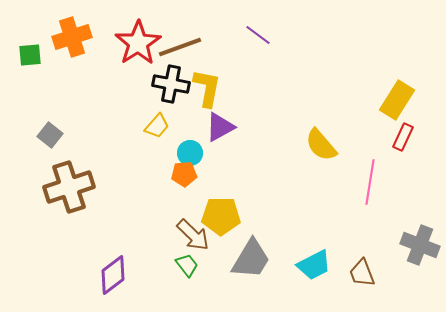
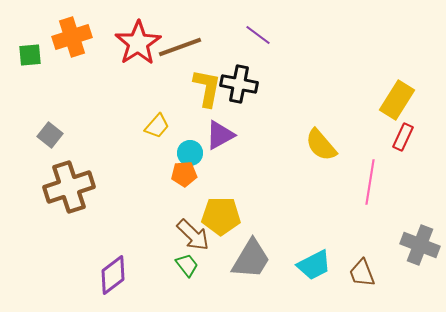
black cross: moved 68 px right
purple triangle: moved 8 px down
